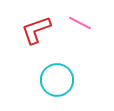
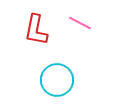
red L-shape: rotated 60 degrees counterclockwise
